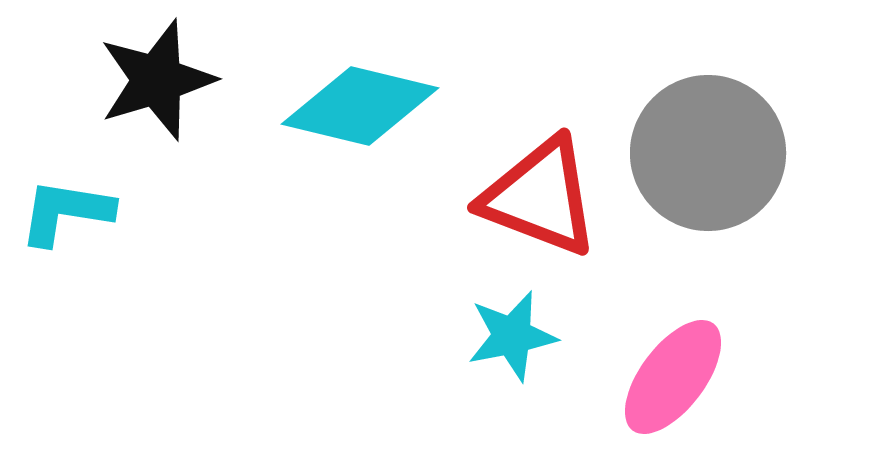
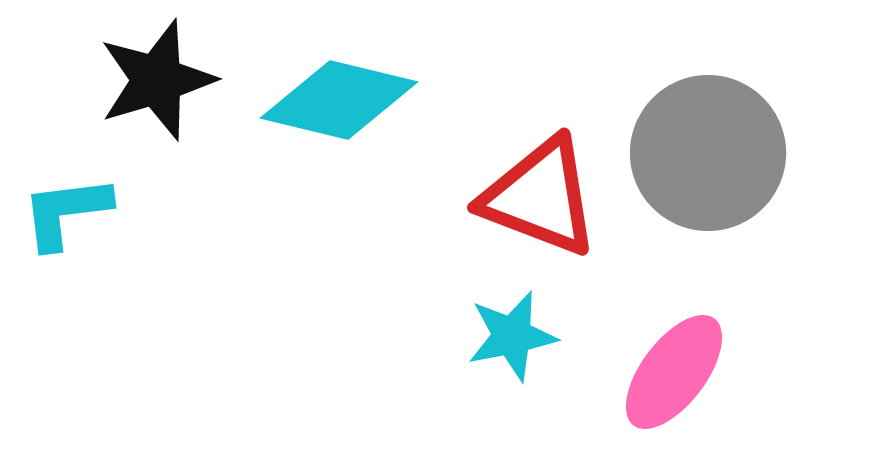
cyan diamond: moved 21 px left, 6 px up
cyan L-shape: rotated 16 degrees counterclockwise
pink ellipse: moved 1 px right, 5 px up
